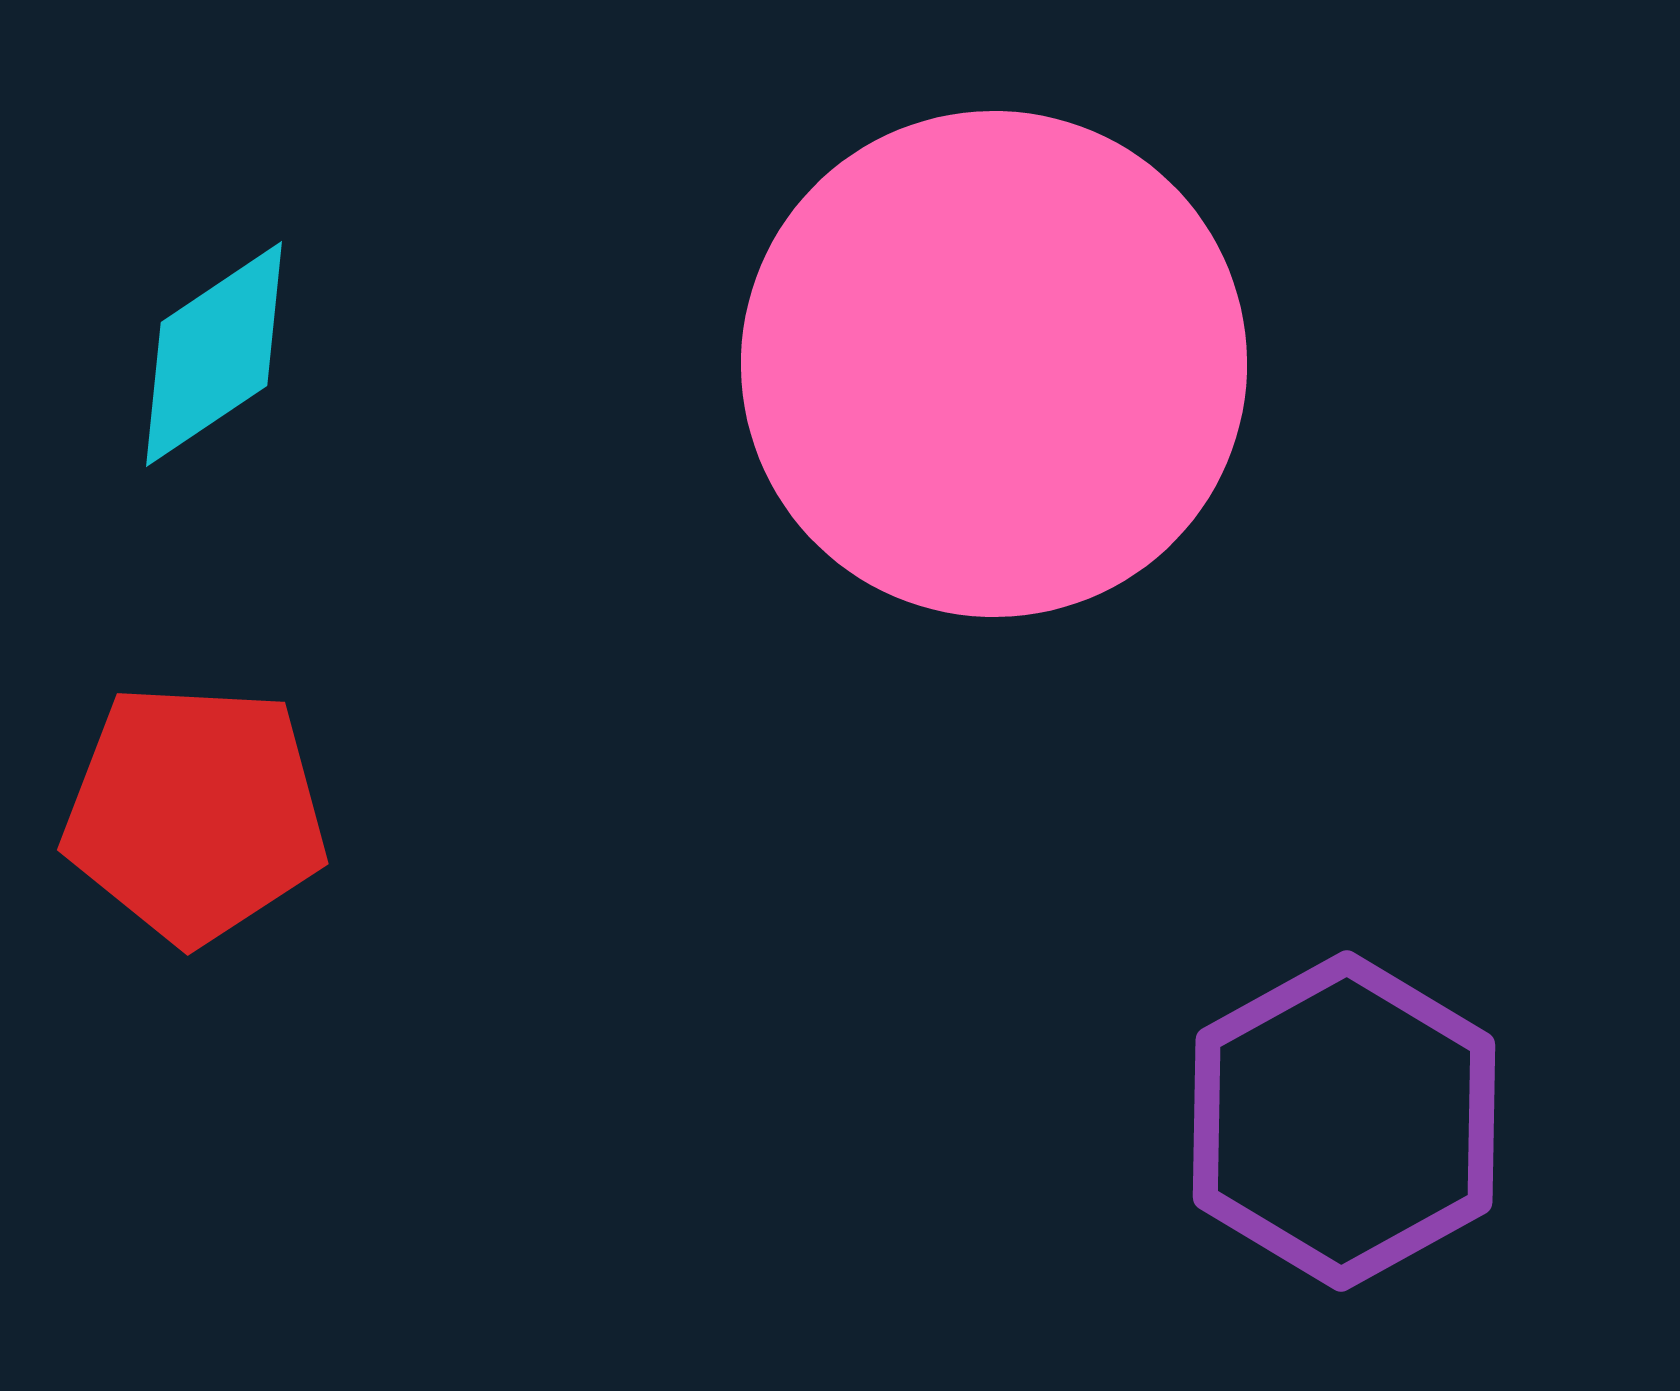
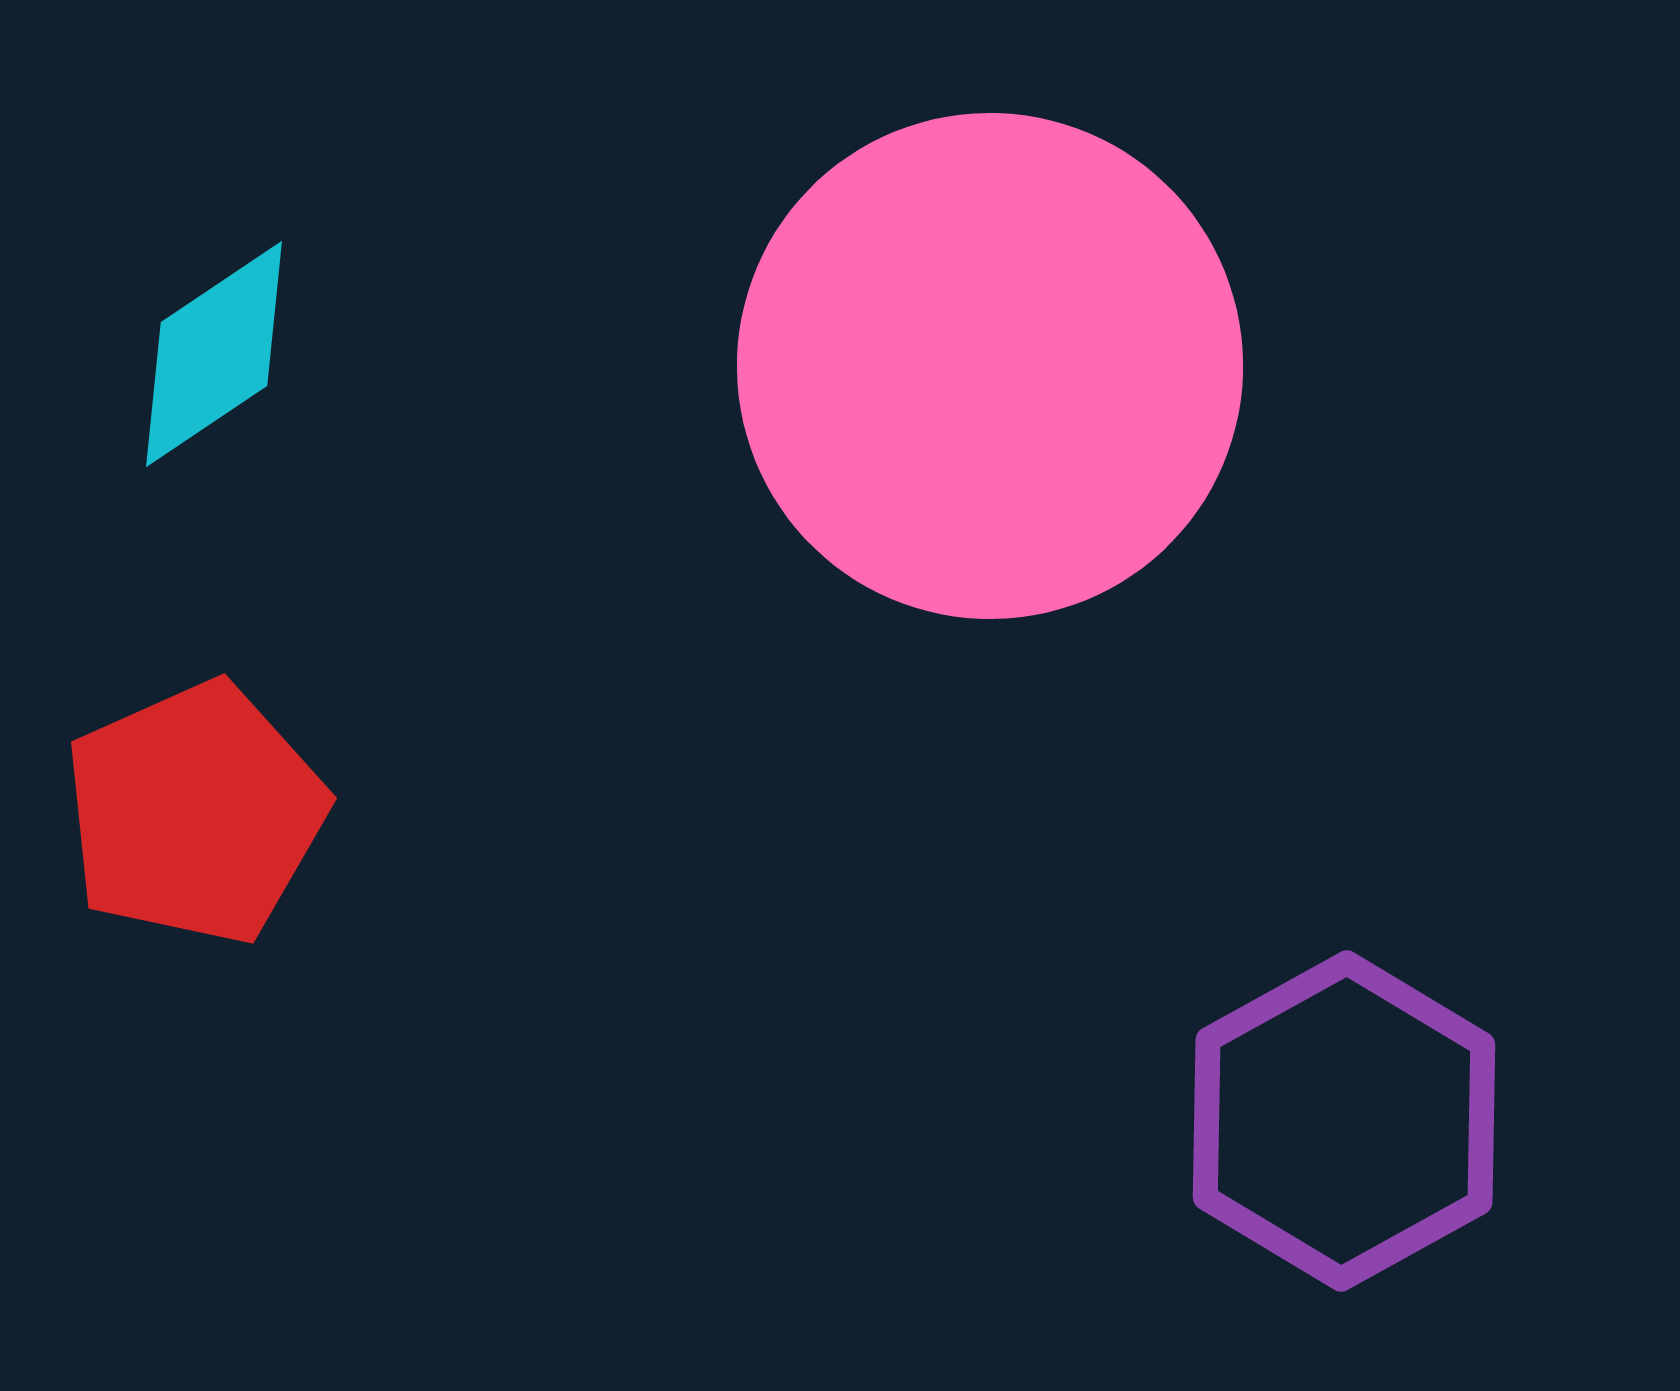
pink circle: moved 4 px left, 2 px down
red pentagon: rotated 27 degrees counterclockwise
